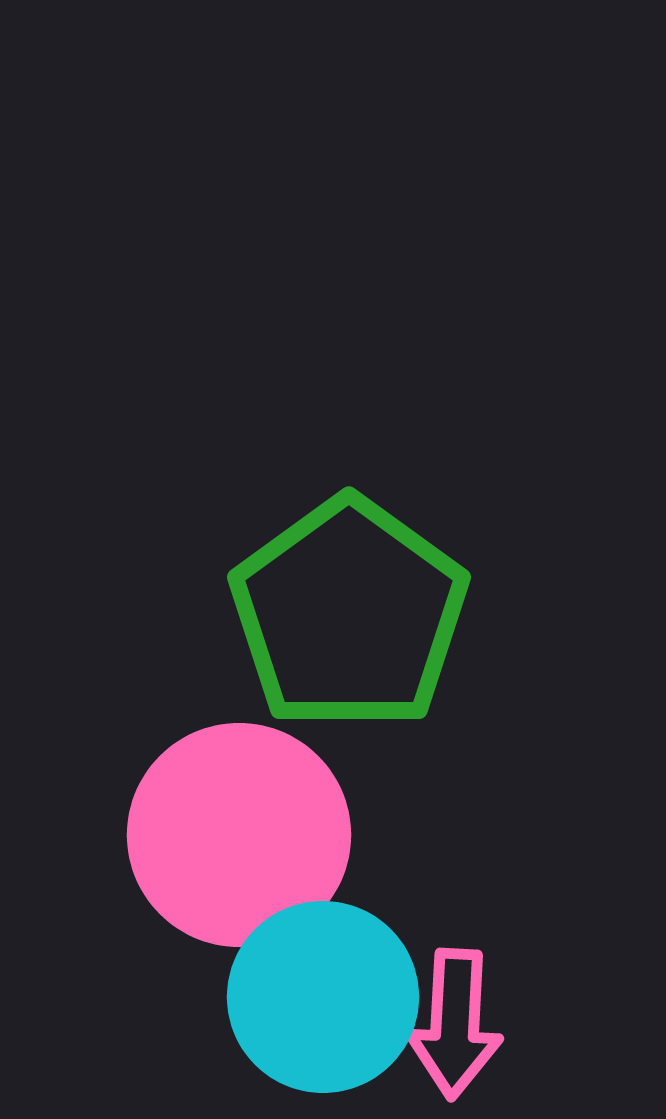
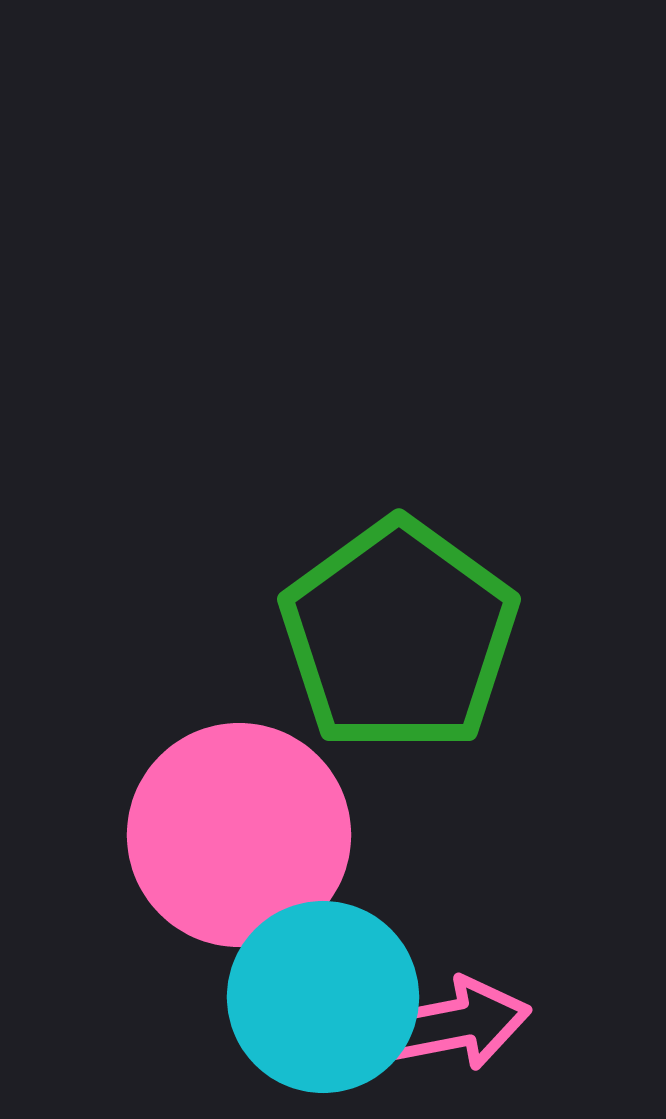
green pentagon: moved 50 px right, 22 px down
pink arrow: rotated 104 degrees counterclockwise
